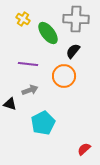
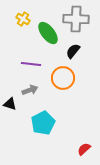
purple line: moved 3 px right
orange circle: moved 1 px left, 2 px down
